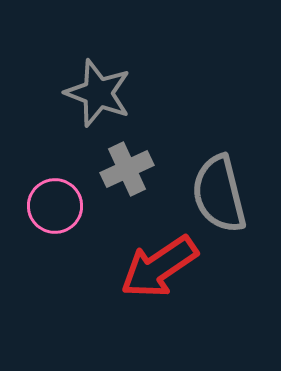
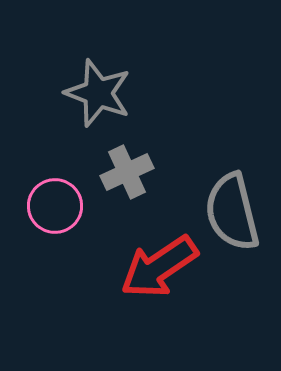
gray cross: moved 3 px down
gray semicircle: moved 13 px right, 18 px down
